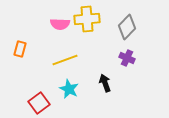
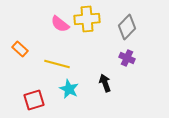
pink semicircle: rotated 36 degrees clockwise
orange rectangle: rotated 63 degrees counterclockwise
yellow line: moved 8 px left, 4 px down; rotated 35 degrees clockwise
red square: moved 5 px left, 3 px up; rotated 20 degrees clockwise
